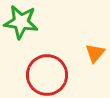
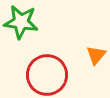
orange triangle: moved 1 px right, 2 px down
